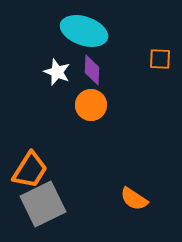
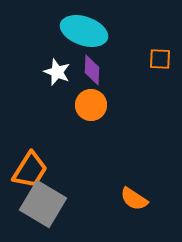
gray square: rotated 33 degrees counterclockwise
